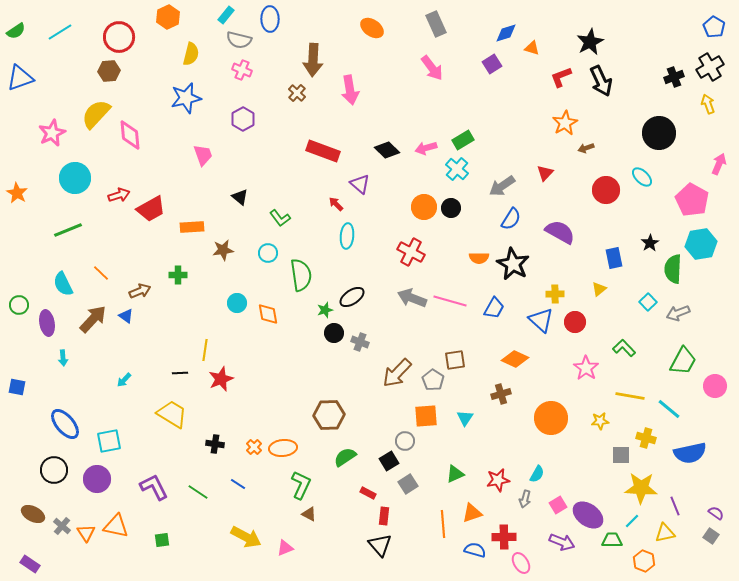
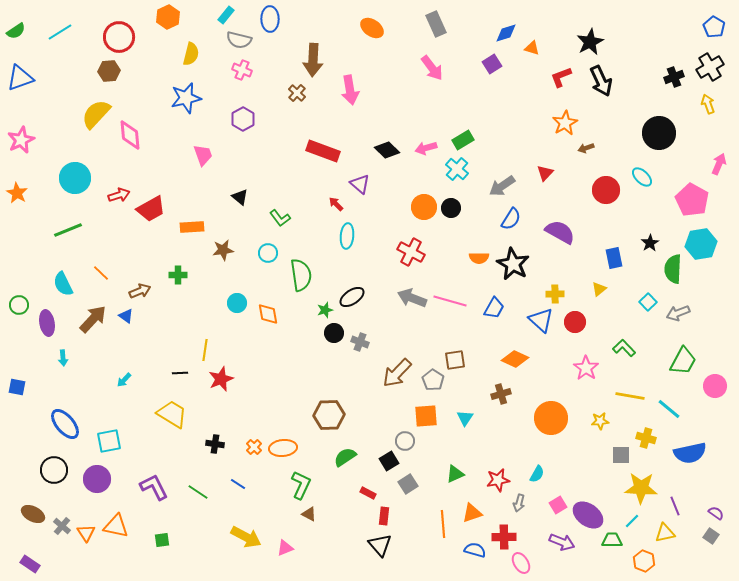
pink star at (52, 133): moved 31 px left, 7 px down
gray arrow at (525, 499): moved 6 px left, 4 px down
